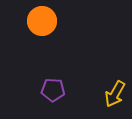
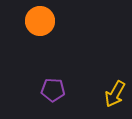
orange circle: moved 2 px left
